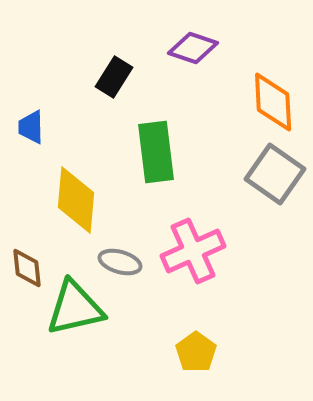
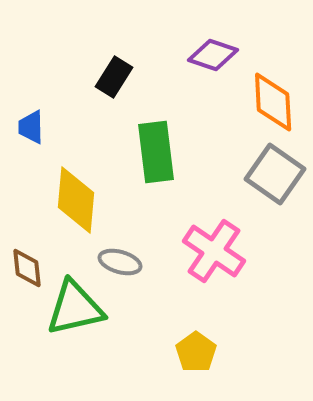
purple diamond: moved 20 px right, 7 px down
pink cross: moved 21 px right; rotated 32 degrees counterclockwise
